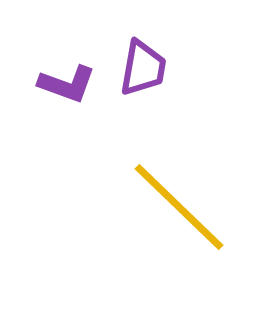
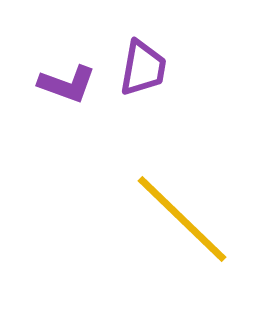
yellow line: moved 3 px right, 12 px down
